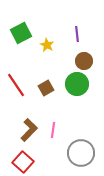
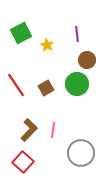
brown circle: moved 3 px right, 1 px up
